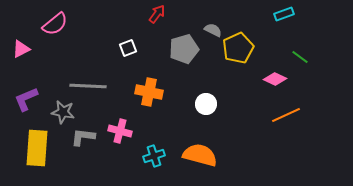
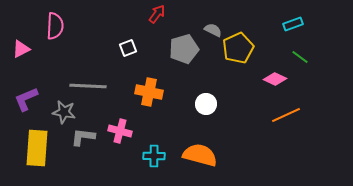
cyan rectangle: moved 9 px right, 10 px down
pink semicircle: moved 2 px down; rotated 48 degrees counterclockwise
gray star: moved 1 px right
cyan cross: rotated 20 degrees clockwise
